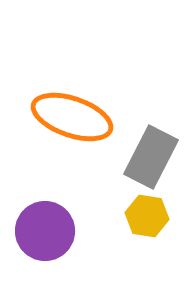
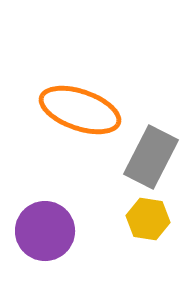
orange ellipse: moved 8 px right, 7 px up
yellow hexagon: moved 1 px right, 3 px down
